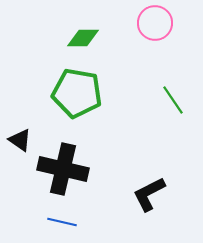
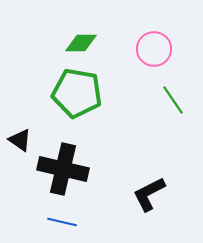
pink circle: moved 1 px left, 26 px down
green diamond: moved 2 px left, 5 px down
